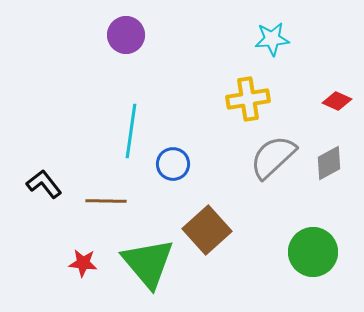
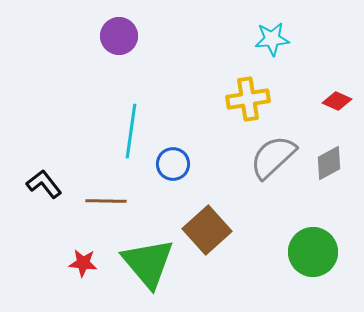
purple circle: moved 7 px left, 1 px down
